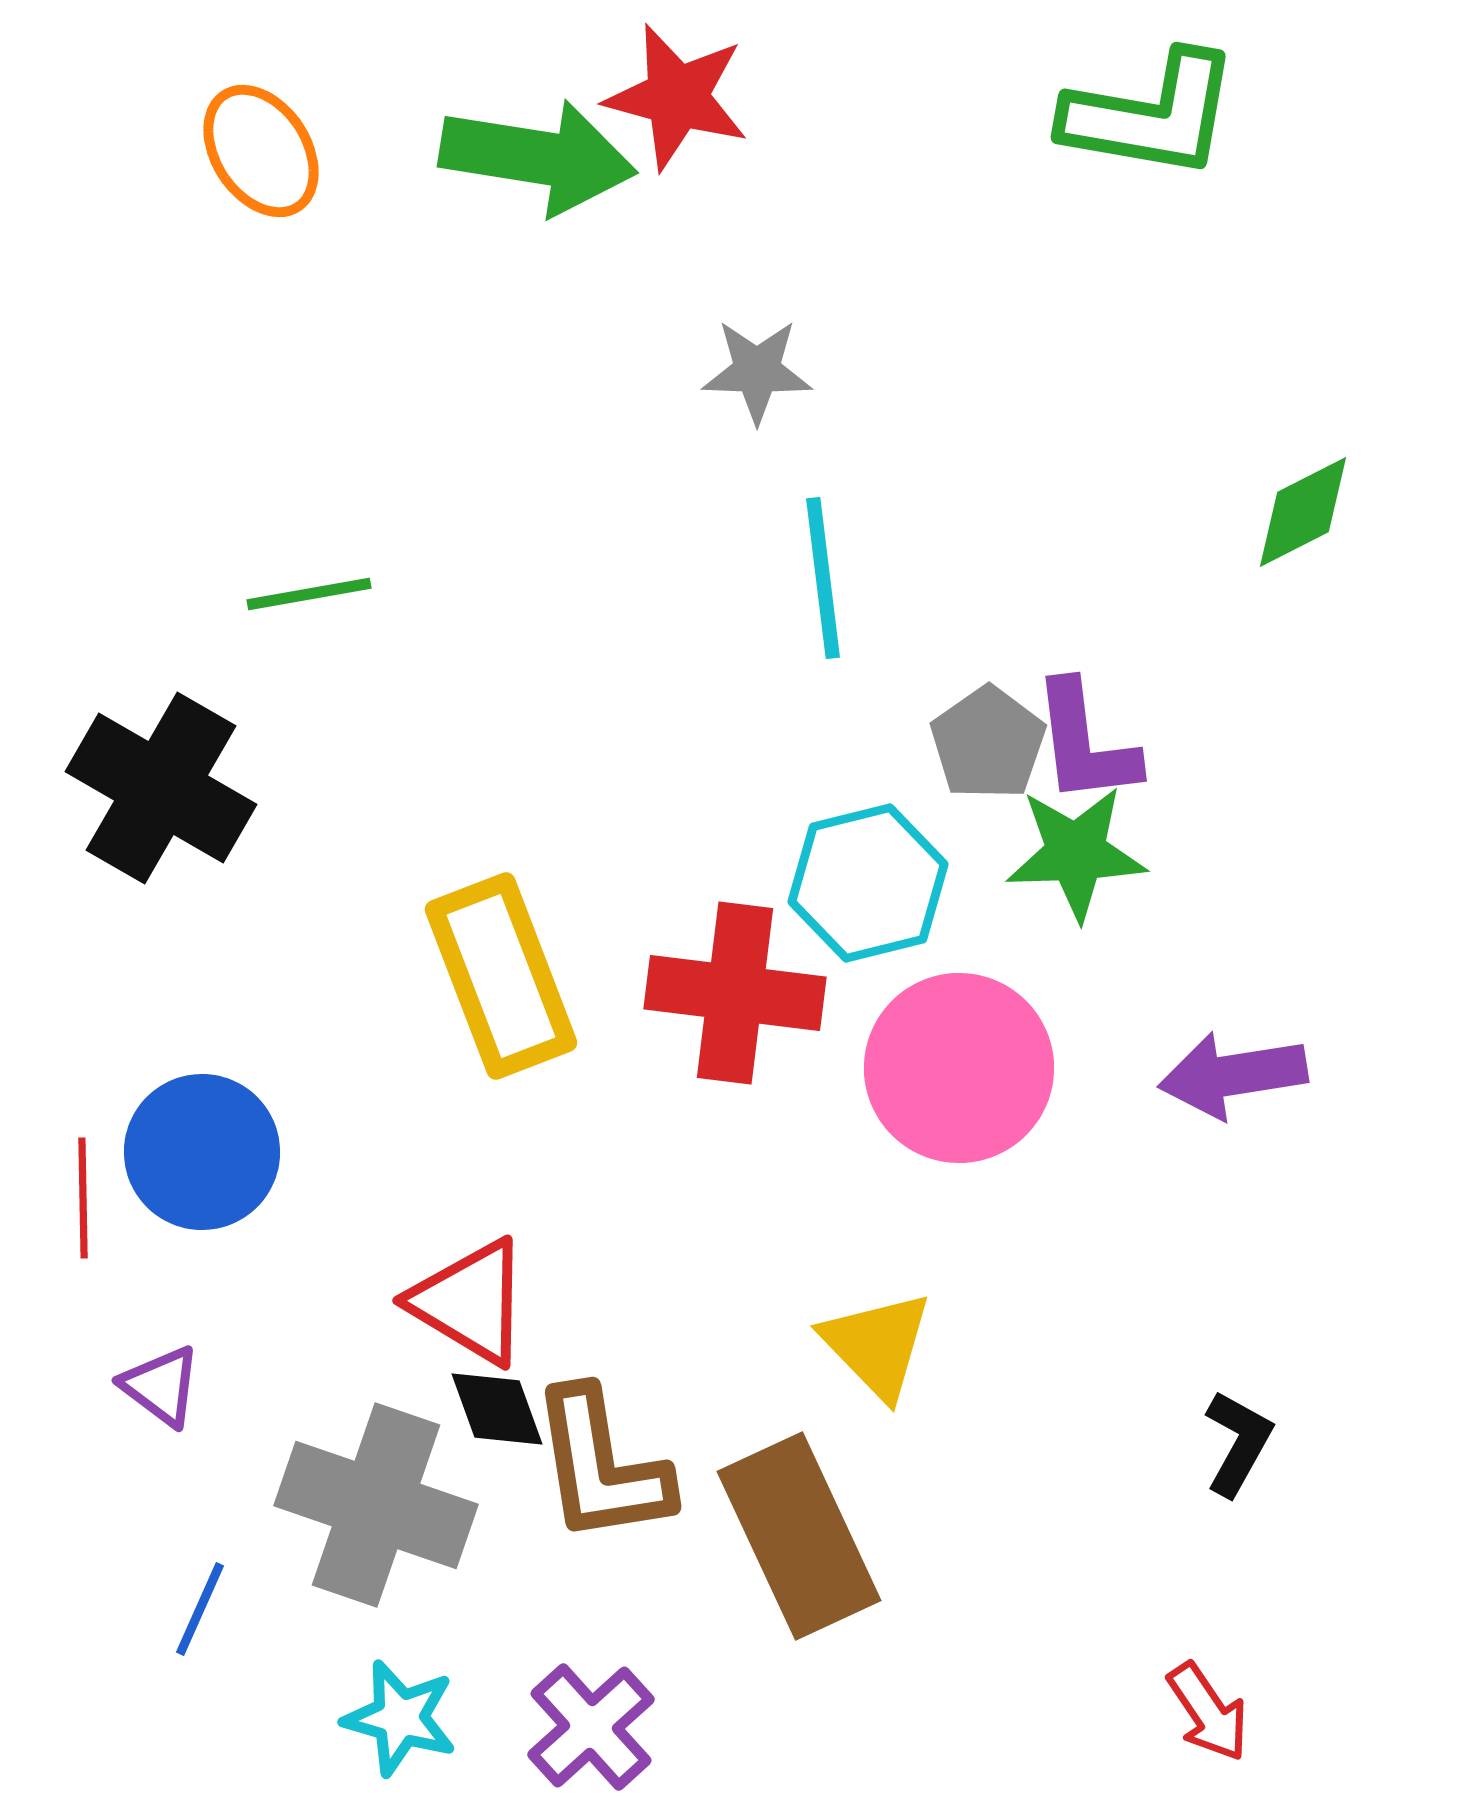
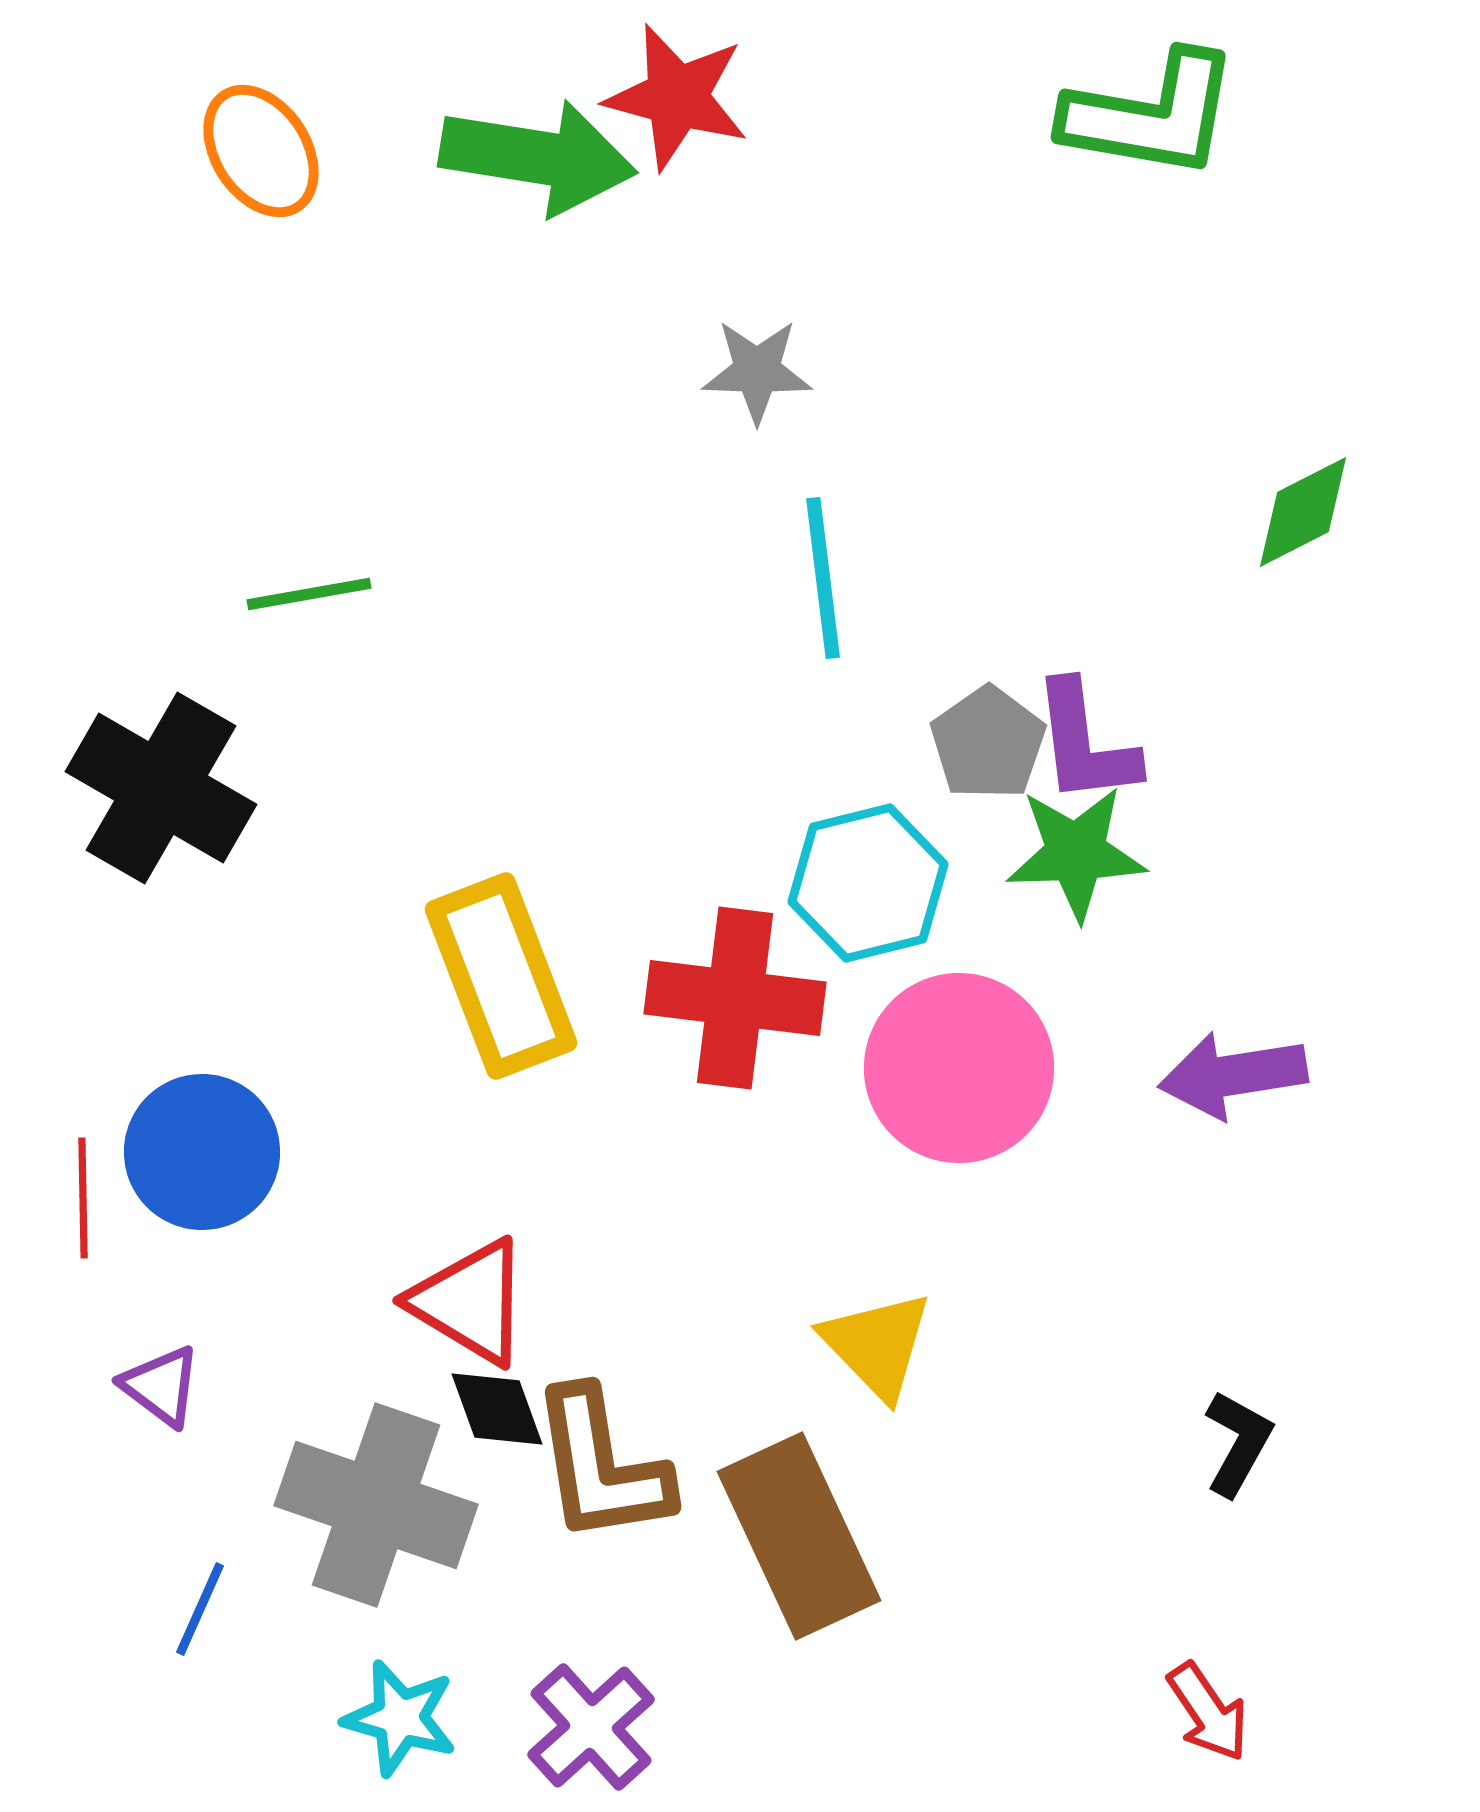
red cross: moved 5 px down
